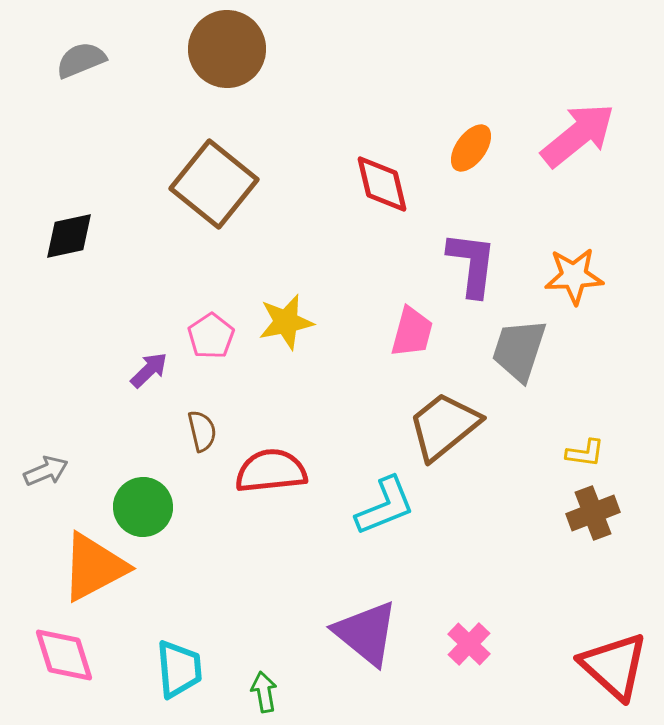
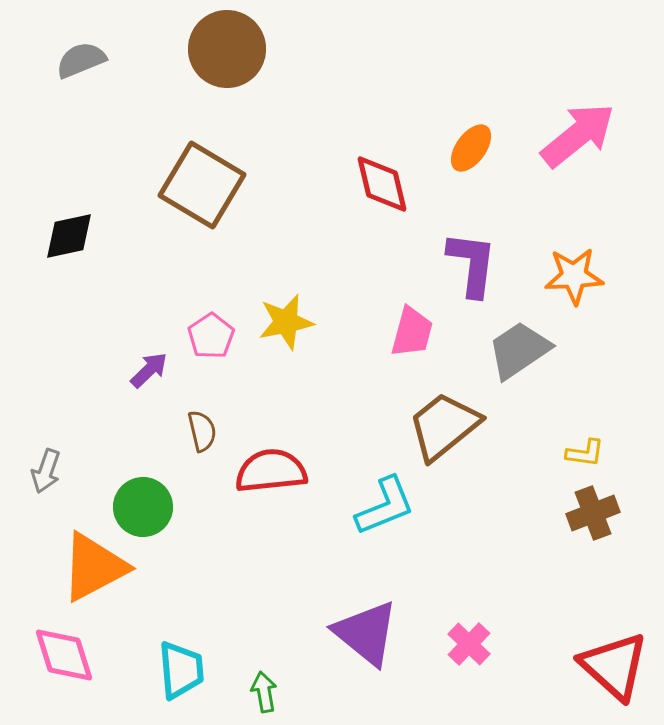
brown square: moved 12 px left, 1 px down; rotated 8 degrees counterclockwise
gray trapezoid: rotated 38 degrees clockwise
gray arrow: rotated 132 degrees clockwise
cyan trapezoid: moved 2 px right, 1 px down
